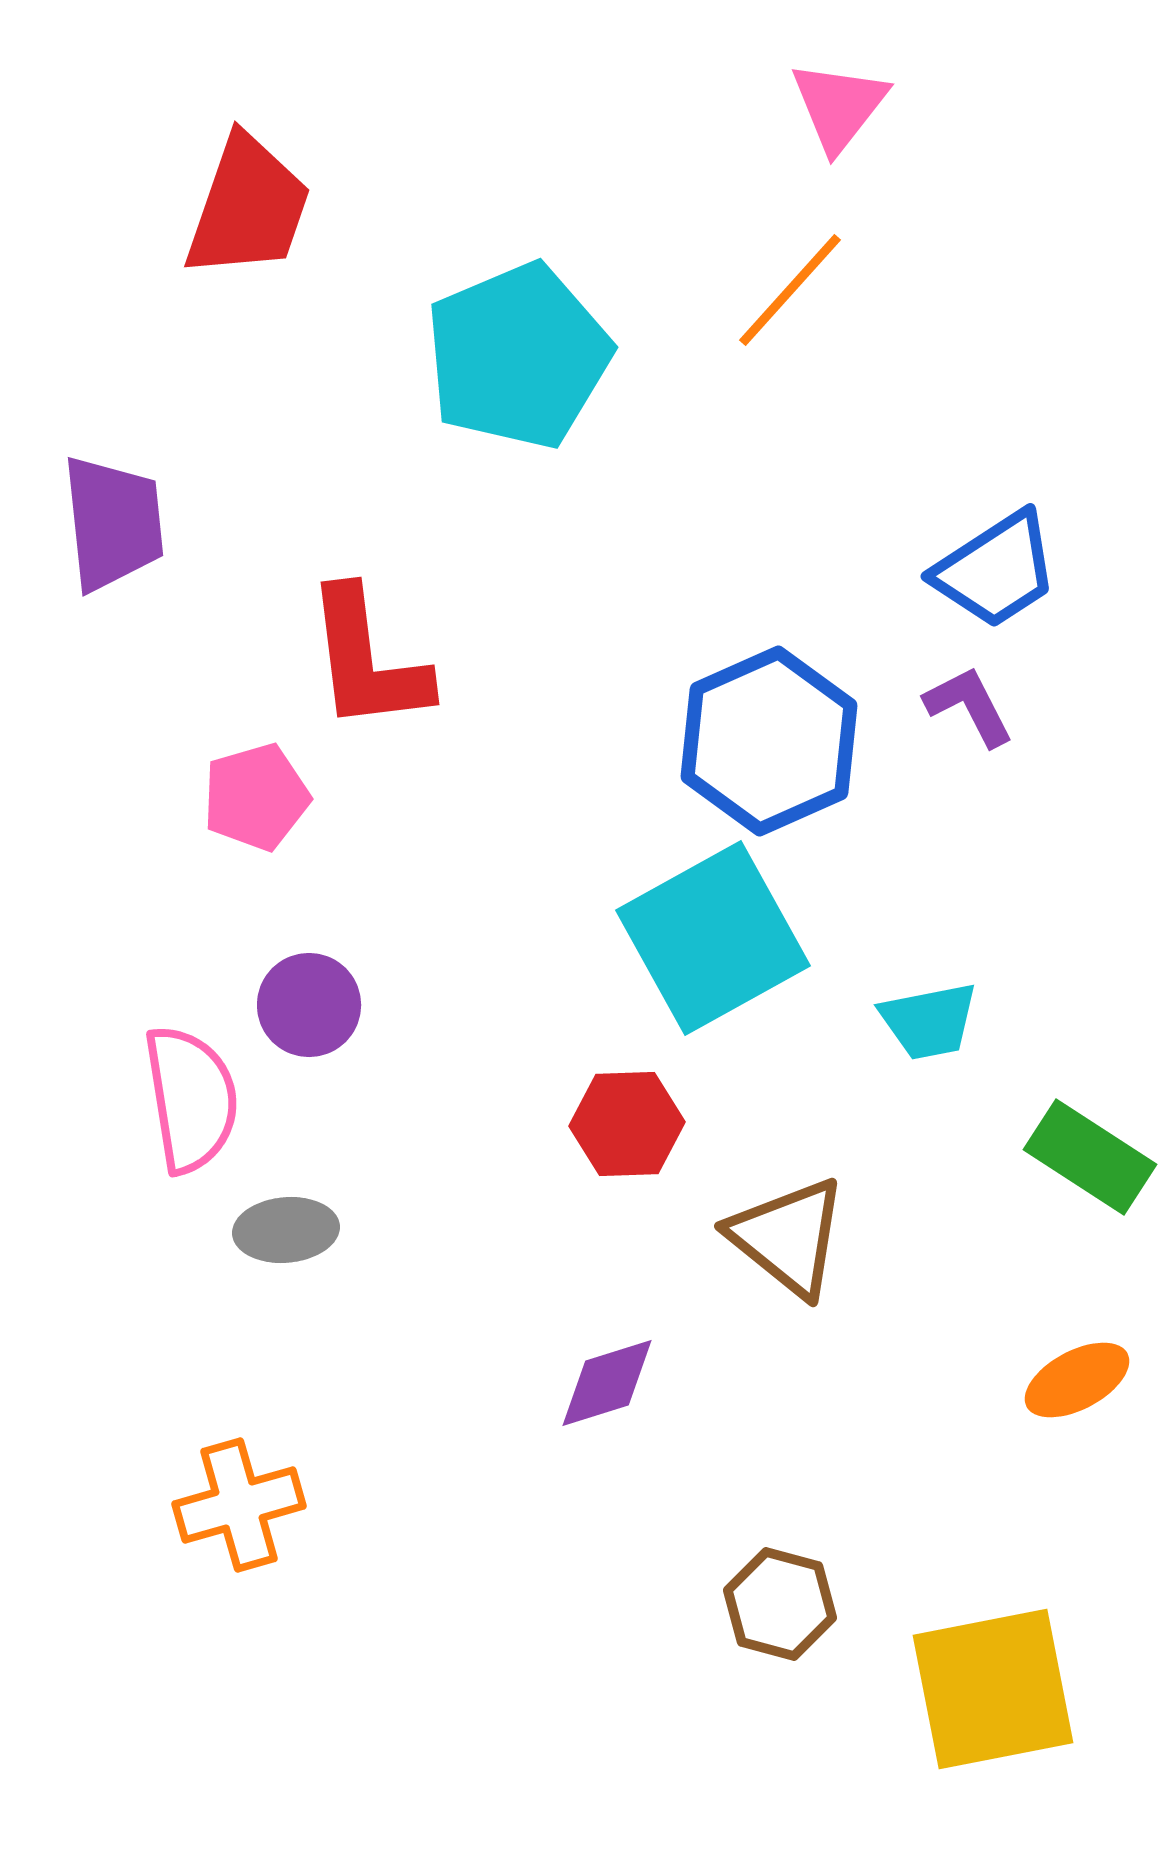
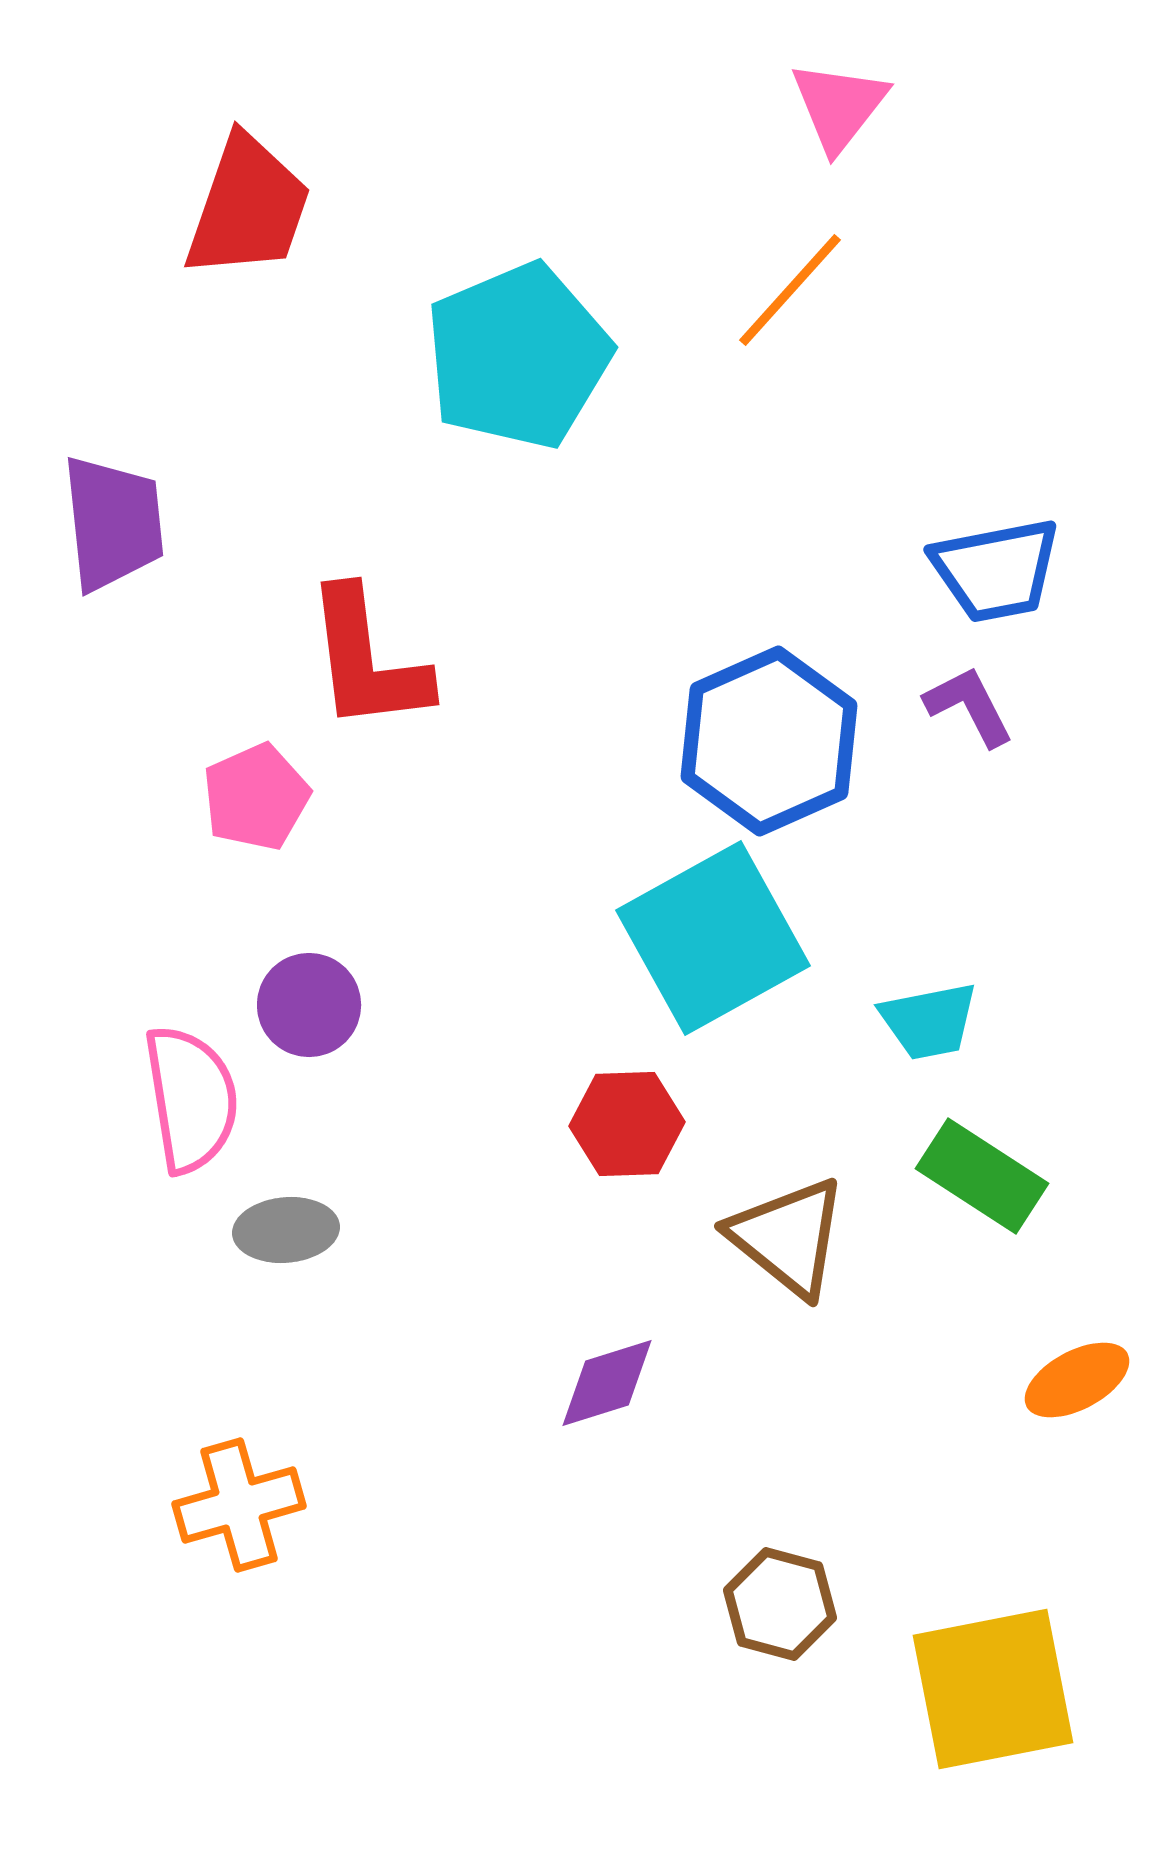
blue trapezoid: rotated 22 degrees clockwise
pink pentagon: rotated 8 degrees counterclockwise
green rectangle: moved 108 px left, 19 px down
